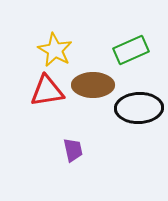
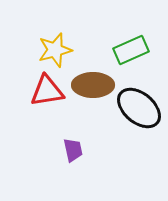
yellow star: rotated 28 degrees clockwise
black ellipse: rotated 42 degrees clockwise
